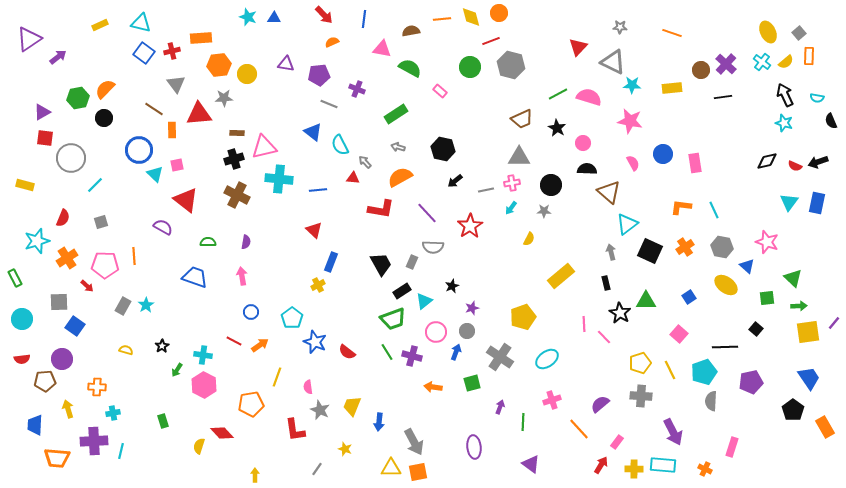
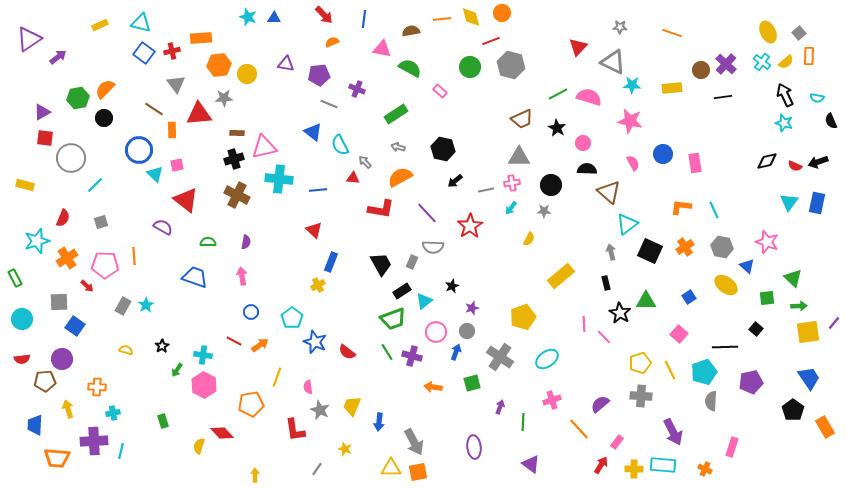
orange circle at (499, 13): moved 3 px right
